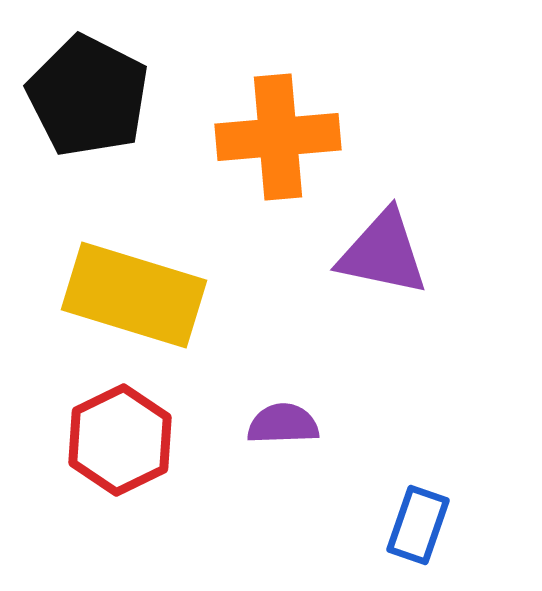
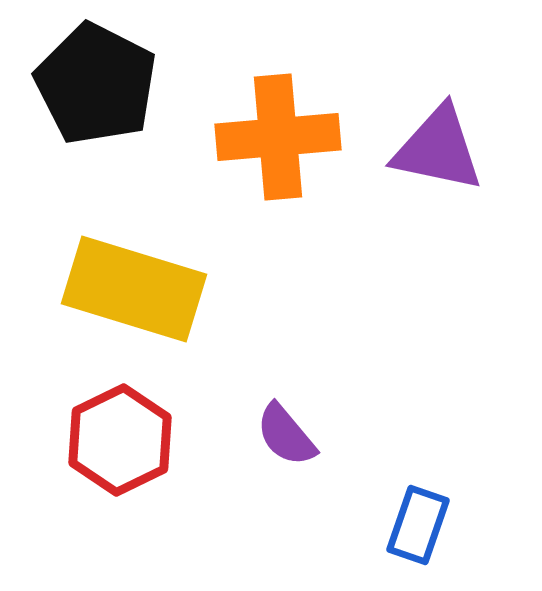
black pentagon: moved 8 px right, 12 px up
purple triangle: moved 55 px right, 104 px up
yellow rectangle: moved 6 px up
purple semicircle: moved 3 px right, 11 px down; rotated 128 degrees counterclockwise
